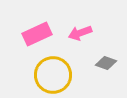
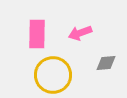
pink rectangle: rotated 64 degrees counterclockwise
gray diamond: rotated 25 degrees counterclockwise
